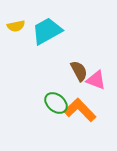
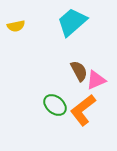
cyan trapezoid: moved 25 px right, 9 px up; rotated 12 degrees counterclockwise
pink triangle: rotated 45 degrees counterclockwise
green ellipse: moved 1 px left, 2 px down
orange L-shape: moved 3 px right; rotated 84 degrees counterclockwise
